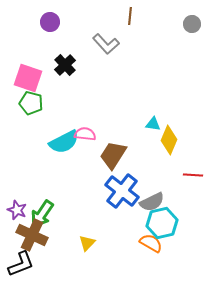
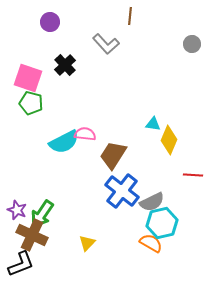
gray circle: moved 20 px down
